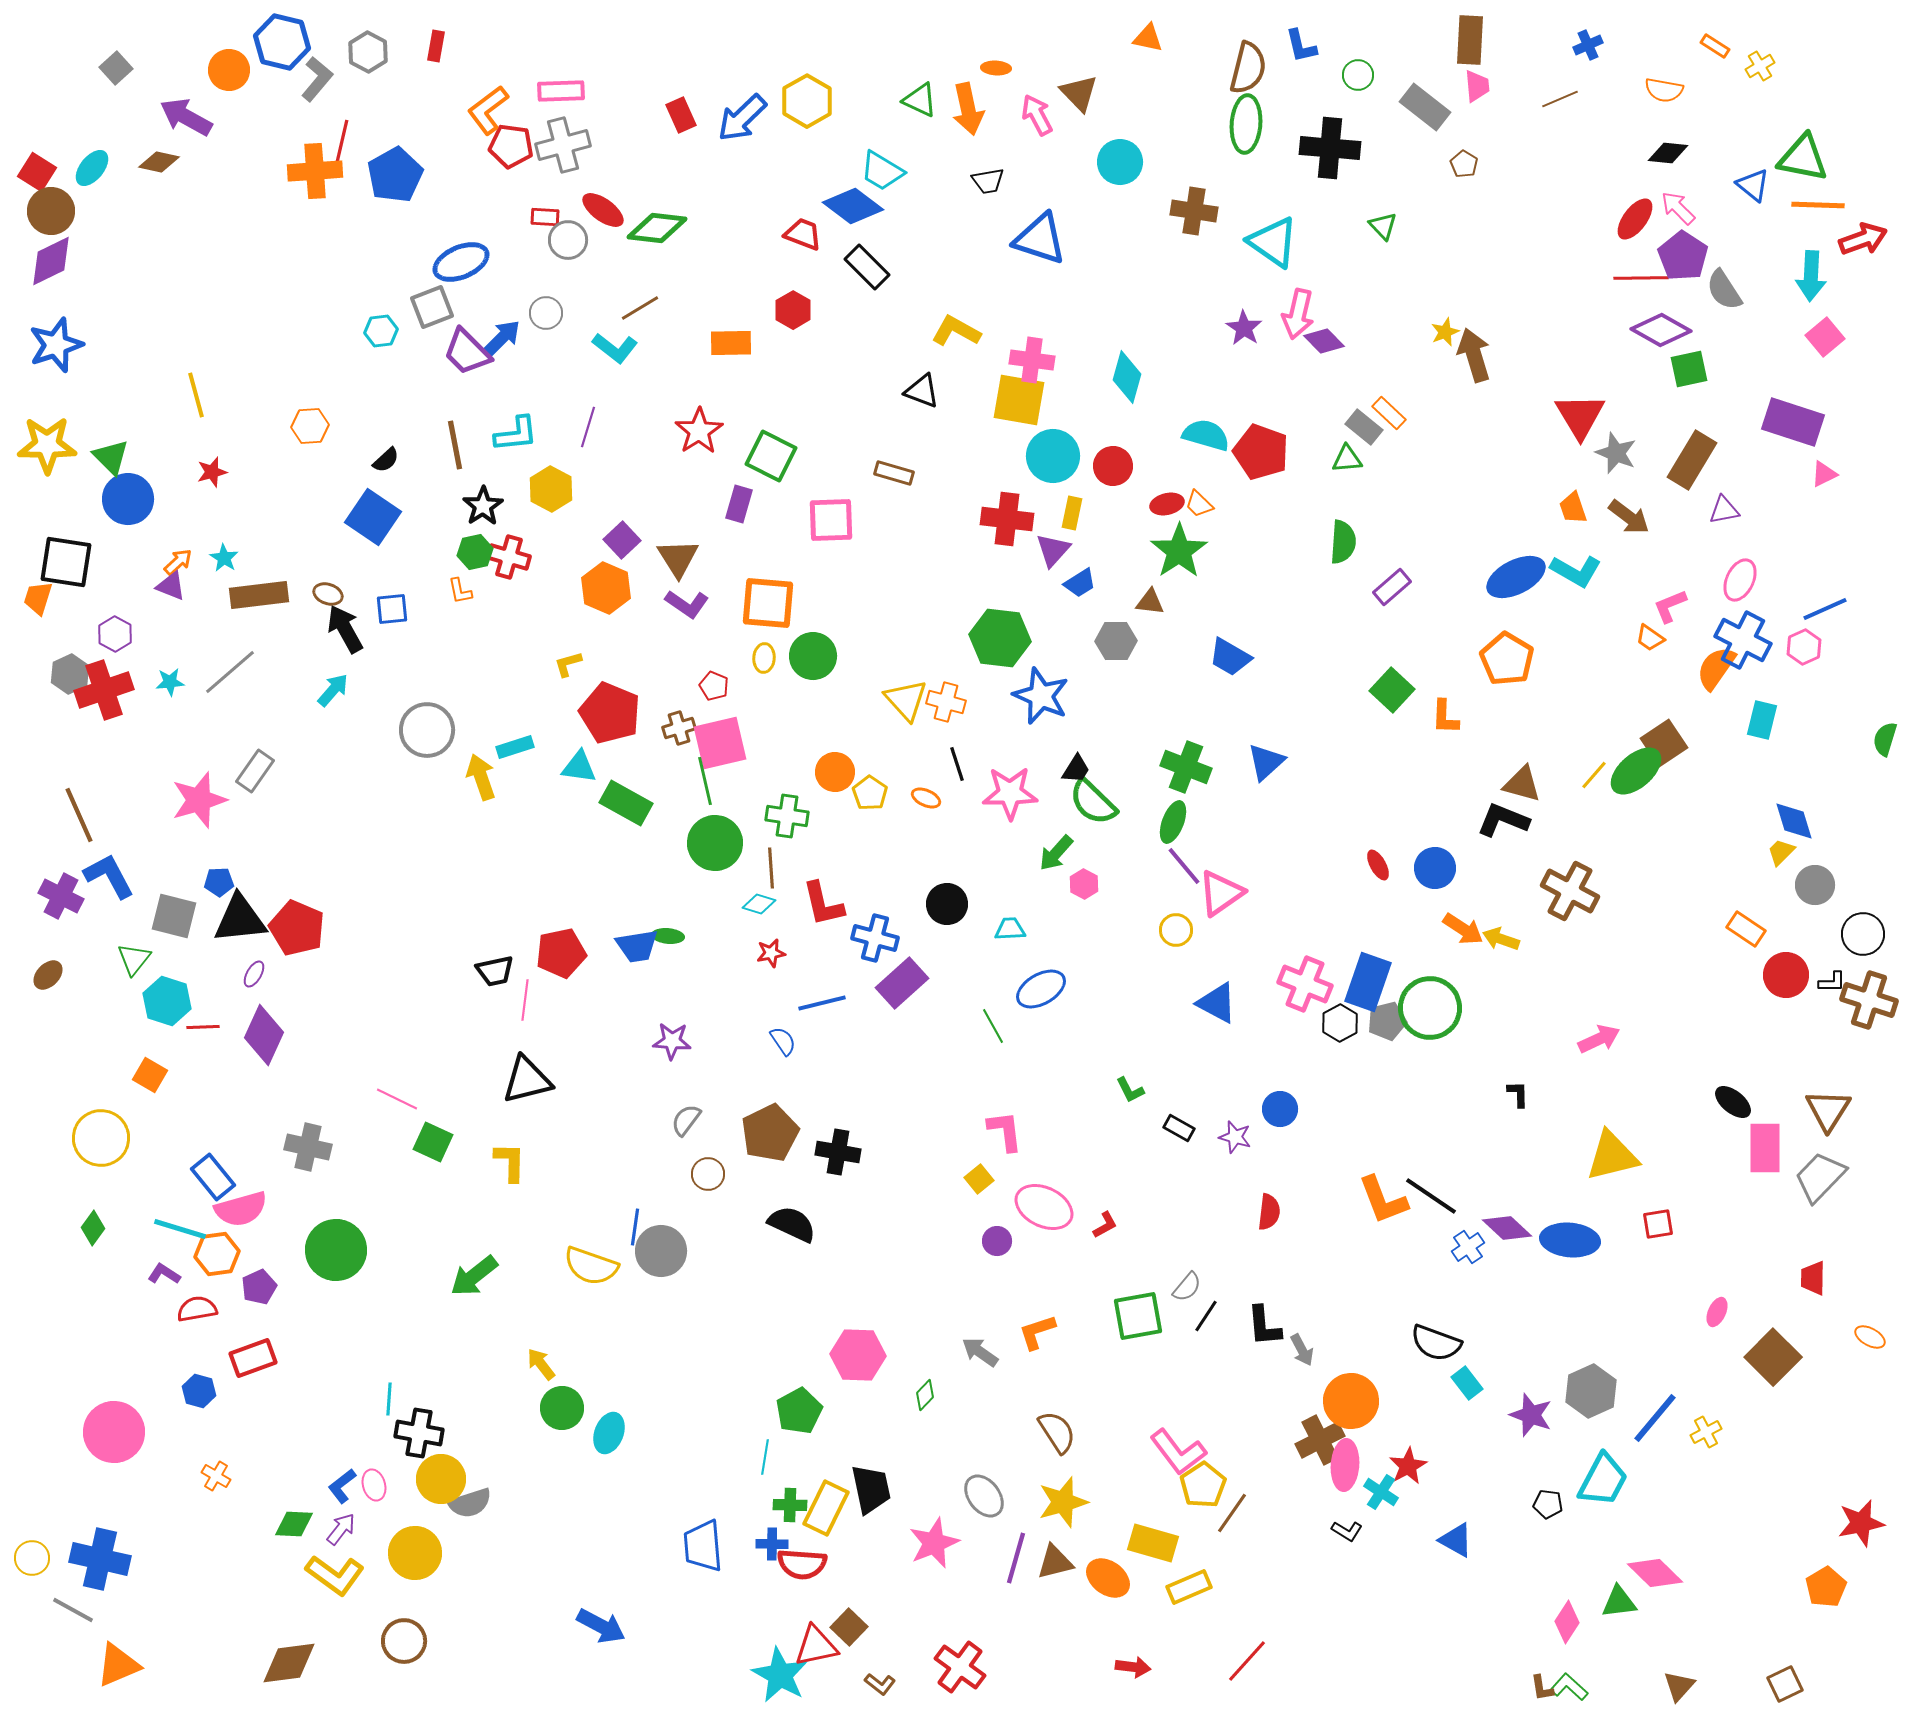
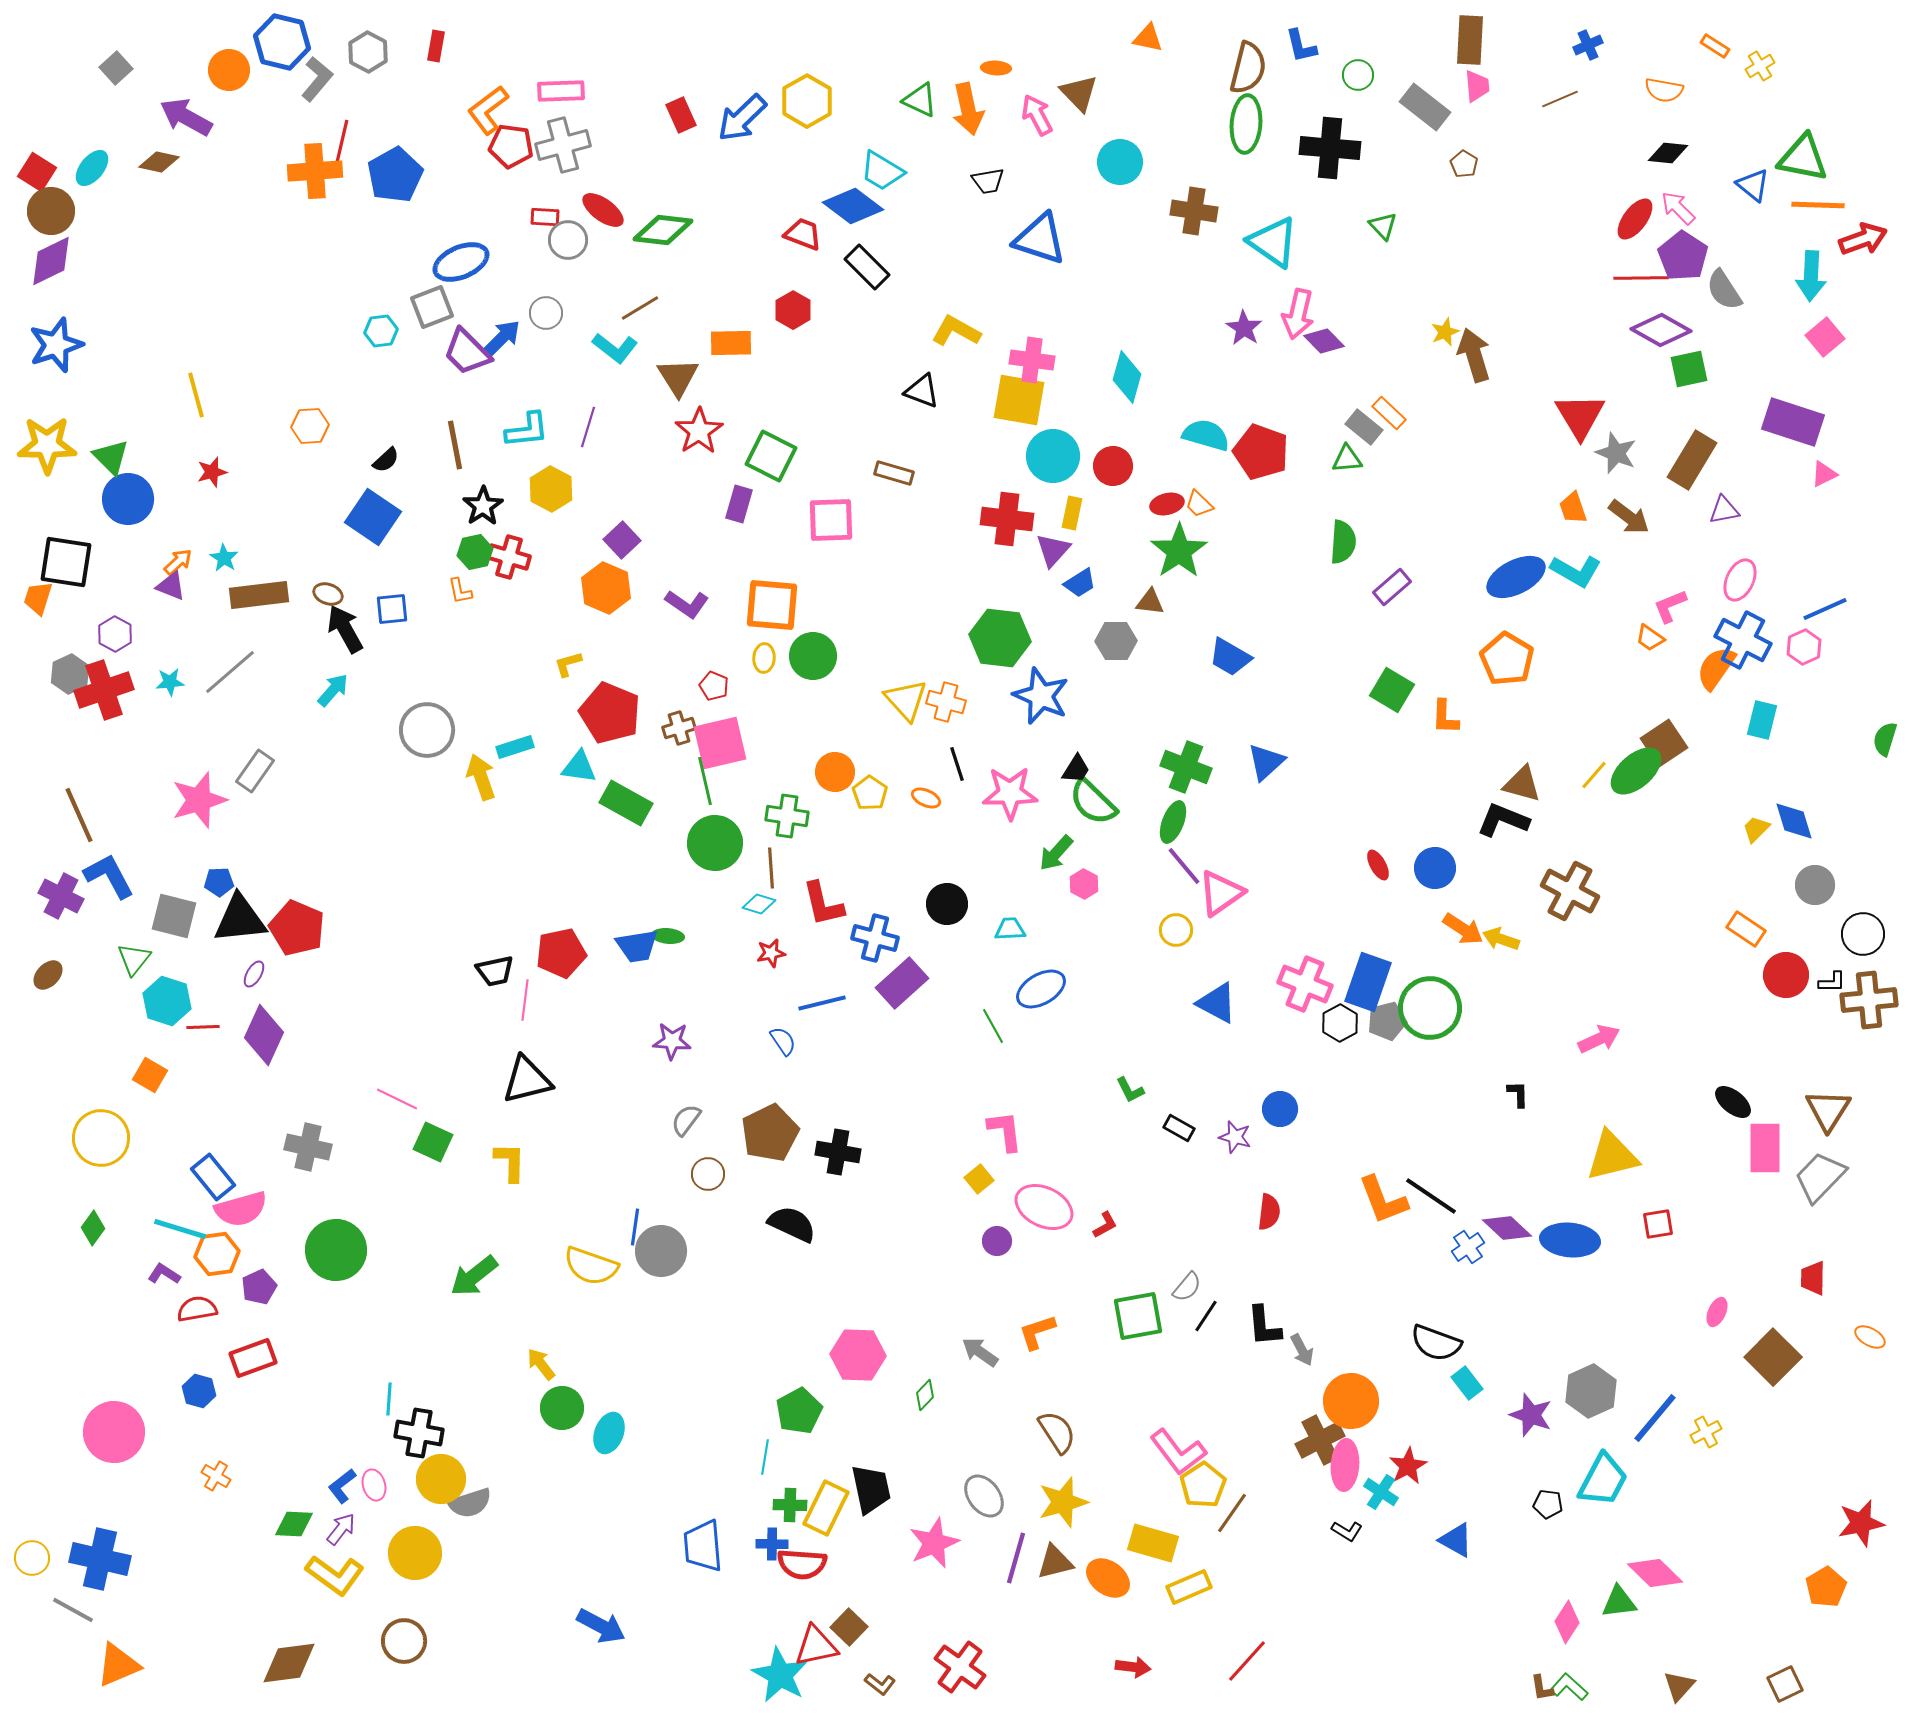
green diamond at (657, 228): moved 6 px right, 2 px down
cyan L-shape at (516, 434): moved 11 px right, 4 px up
brown triangle at (678, 558): moved 181 px up
orange square at (768, 603): moved 4 px right, 2 px down
green square at (1392, 690): rotated 12 degrees counterclockwise
yellow trapezoid at (1781, 852): moved 25 px left, 23 px up
brown cross at (1869, 1000): rotated 24 degrees counterclockwise
